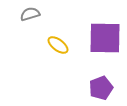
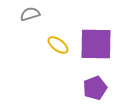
purple square: moved 9 px left, 6 px down
purple pentagon: moved 6 px left
